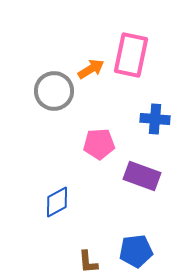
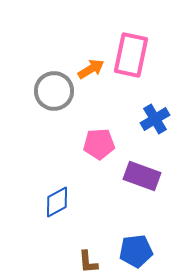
blue cross: rotated 36 degrees counterclockwise
